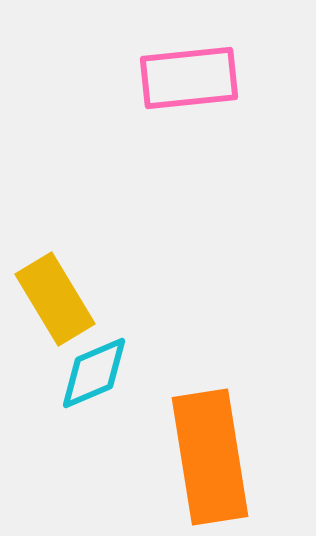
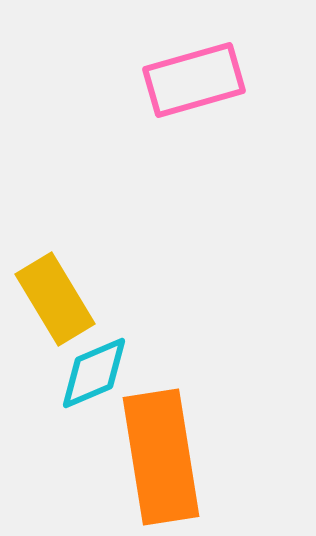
pink rectangle: moved 5 px right, 2 px down; rotated 10 degrees counterclockwise
orange rectangle: moved 49 px left
